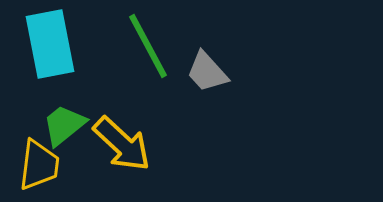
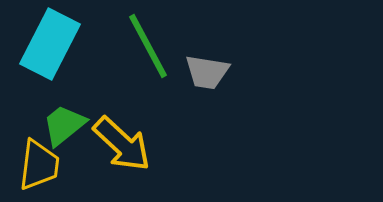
cyan rectangle: rotated 38 degrees clockwise
gray trapezoid: rotated 39 degrees counterclockwise
